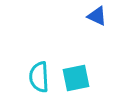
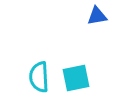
blue triangle: rotated 35 degrees counterclockwise
